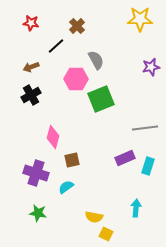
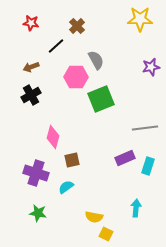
pink hexagon: moved 2 px up
